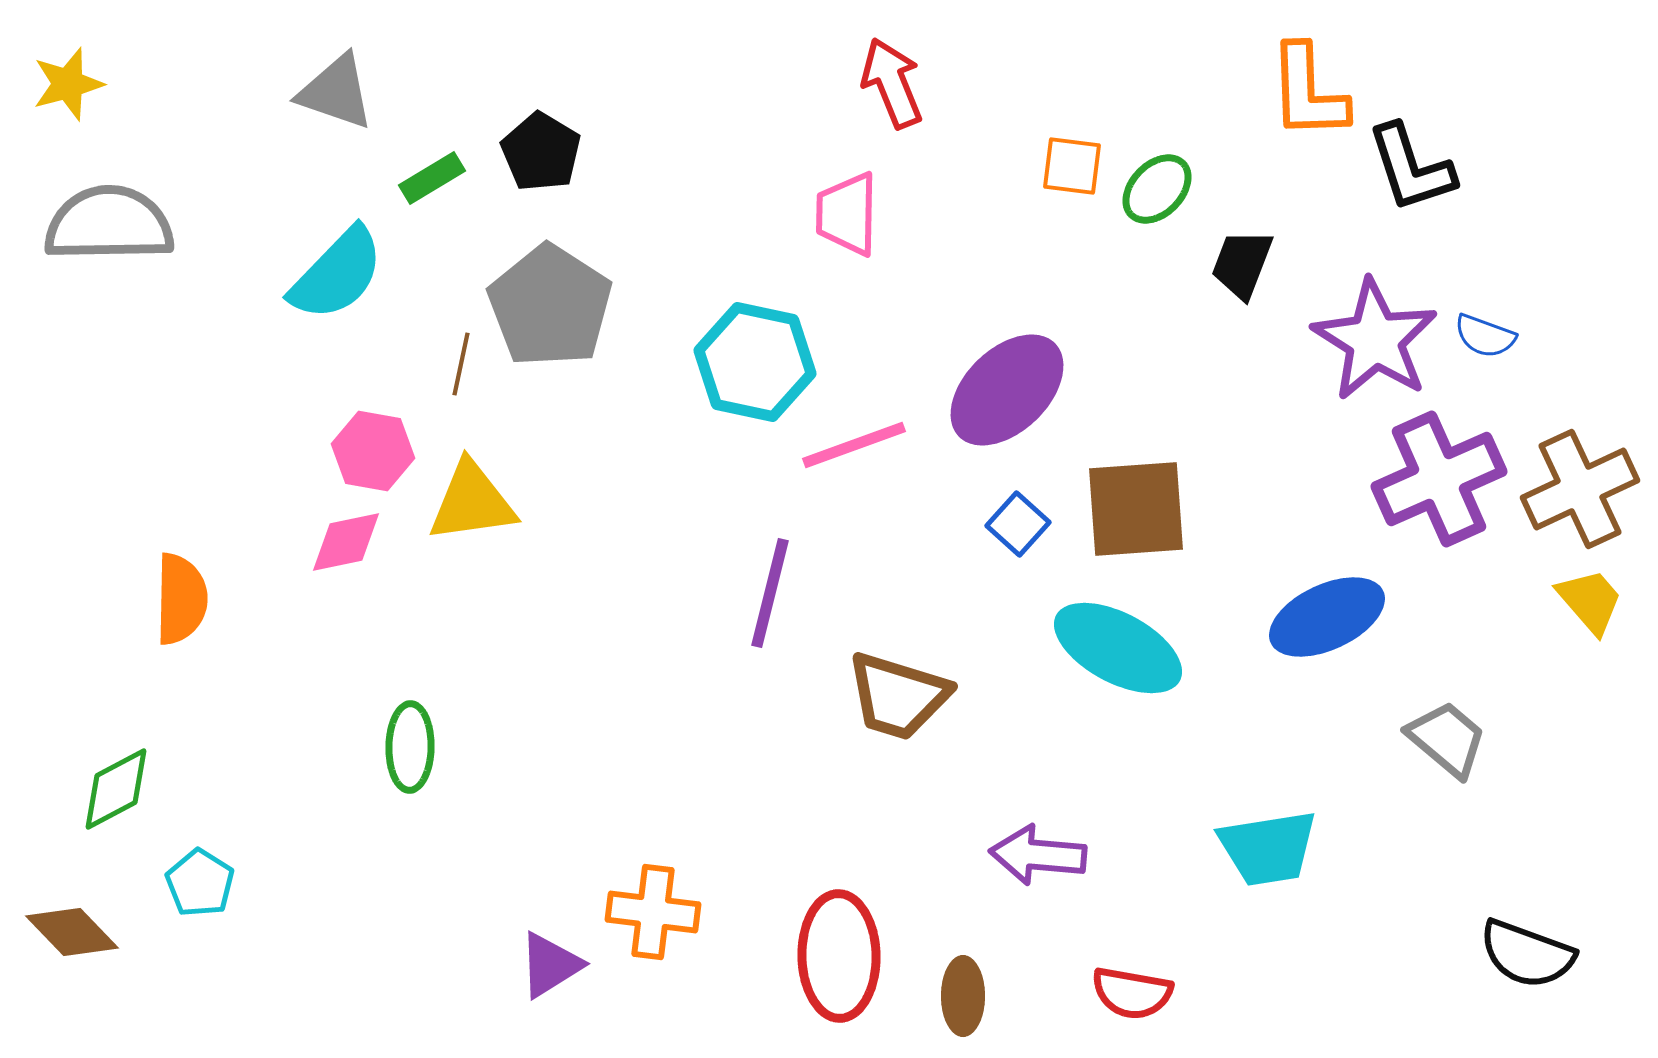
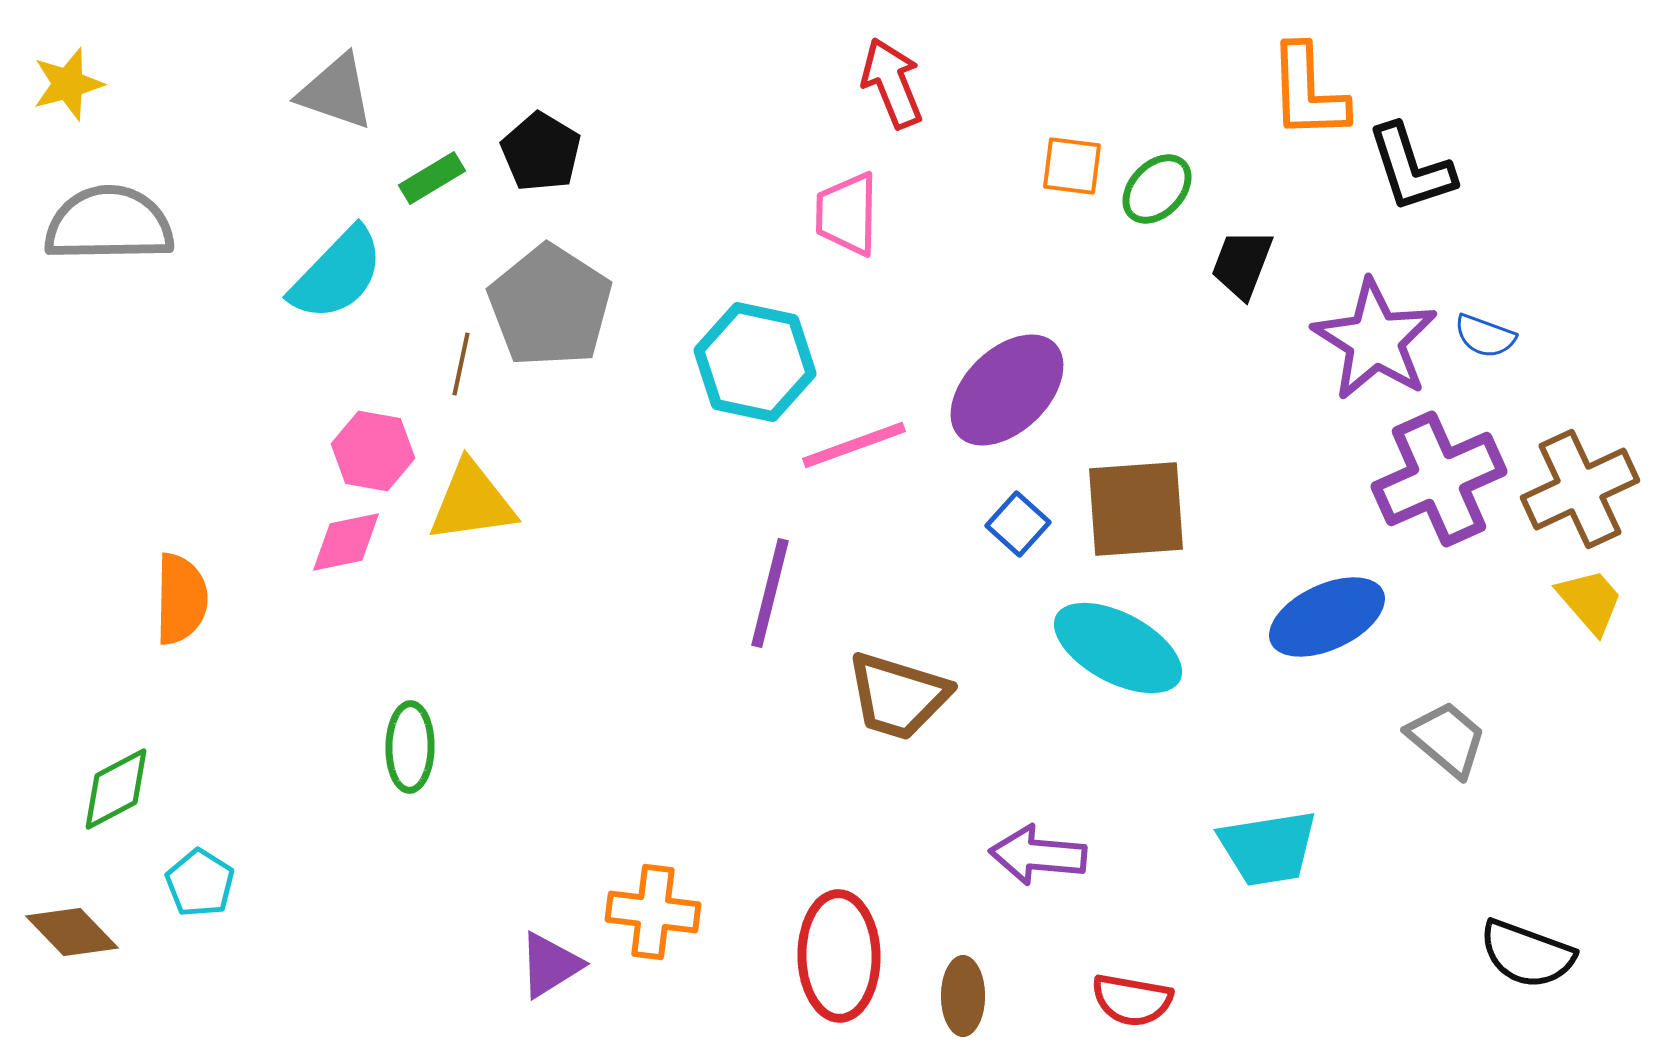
red semicircle at (1132, 993): moved 7 px down
